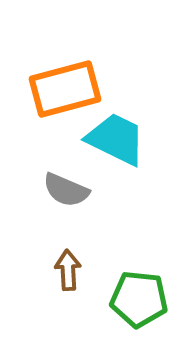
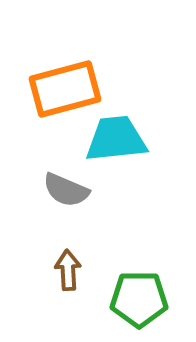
cyan trapezoid: rotated 32 degrees counterclockwise
green pentagon: rotated 6 degrees counterclockwise
